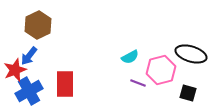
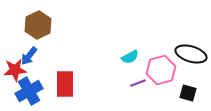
red star: rotated 15 degrees clockwise
purple line: rotated 42 degrees counterclockwise
